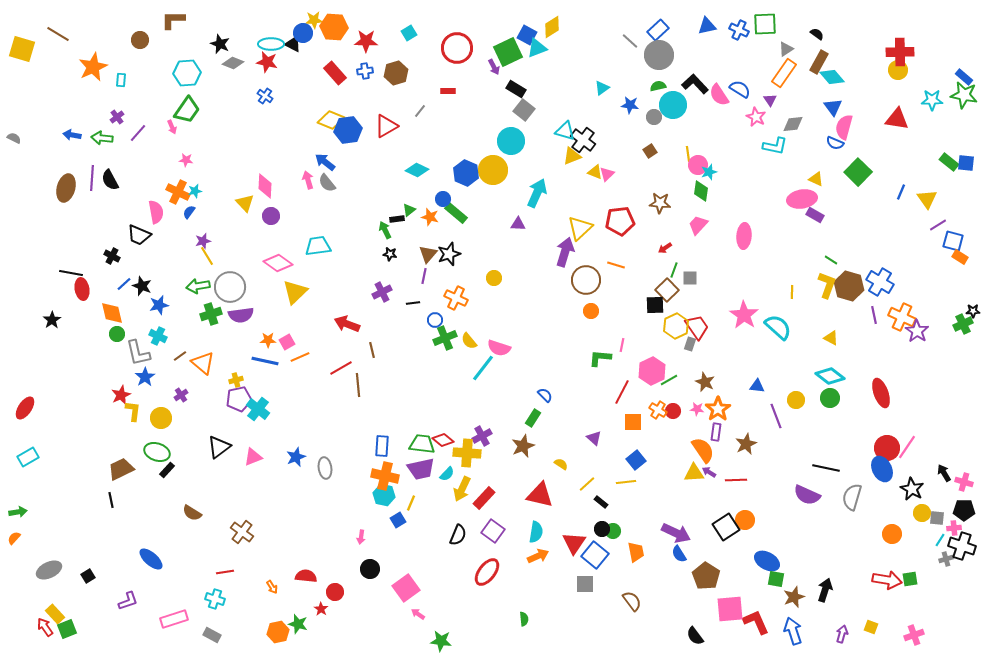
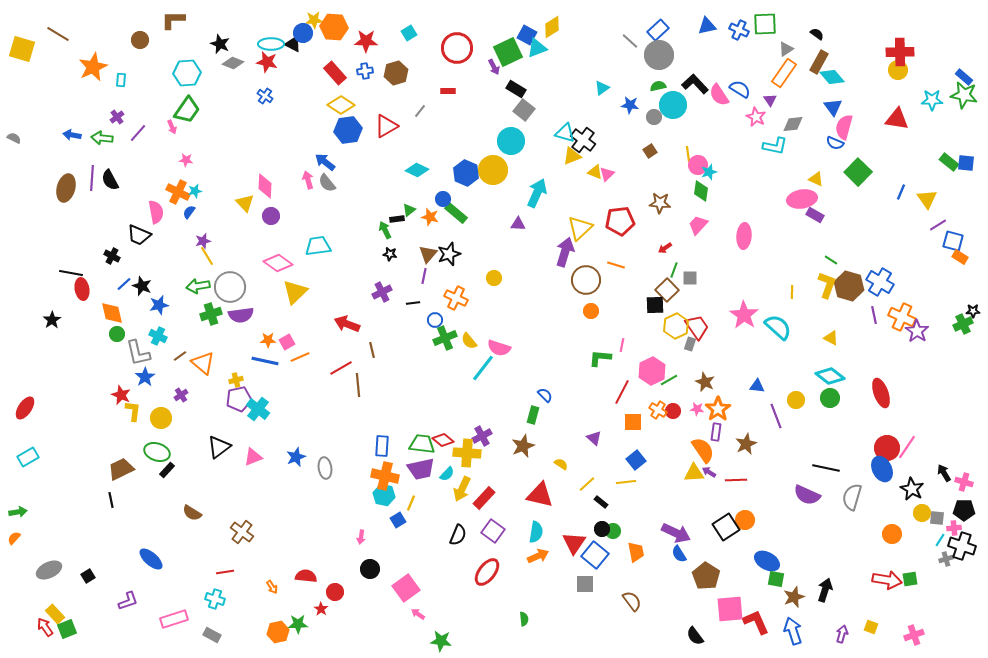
yellow diamond at (331, 120): moved 10 px right, 15 px up; rotated 12 degrees clockwise
cyan triangle at (565, 131): moved 2 px down
red star at (121, 395): rotated 24 degrees counterclockwise
green rectangle at (533, 418): moved 3 px up; rotated 18 degrees counterclockwise
green star at (298, 624): rotated 18 degrees counterclockwise
